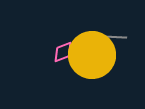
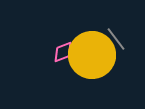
gray line: moved 2 px right, 2 px down; rotated 50 degrees clockwise
